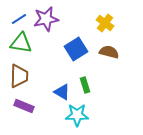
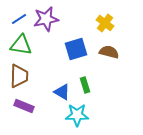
green triangle: moved 2 px down
blue square: rotated 15 degrees clockwise
